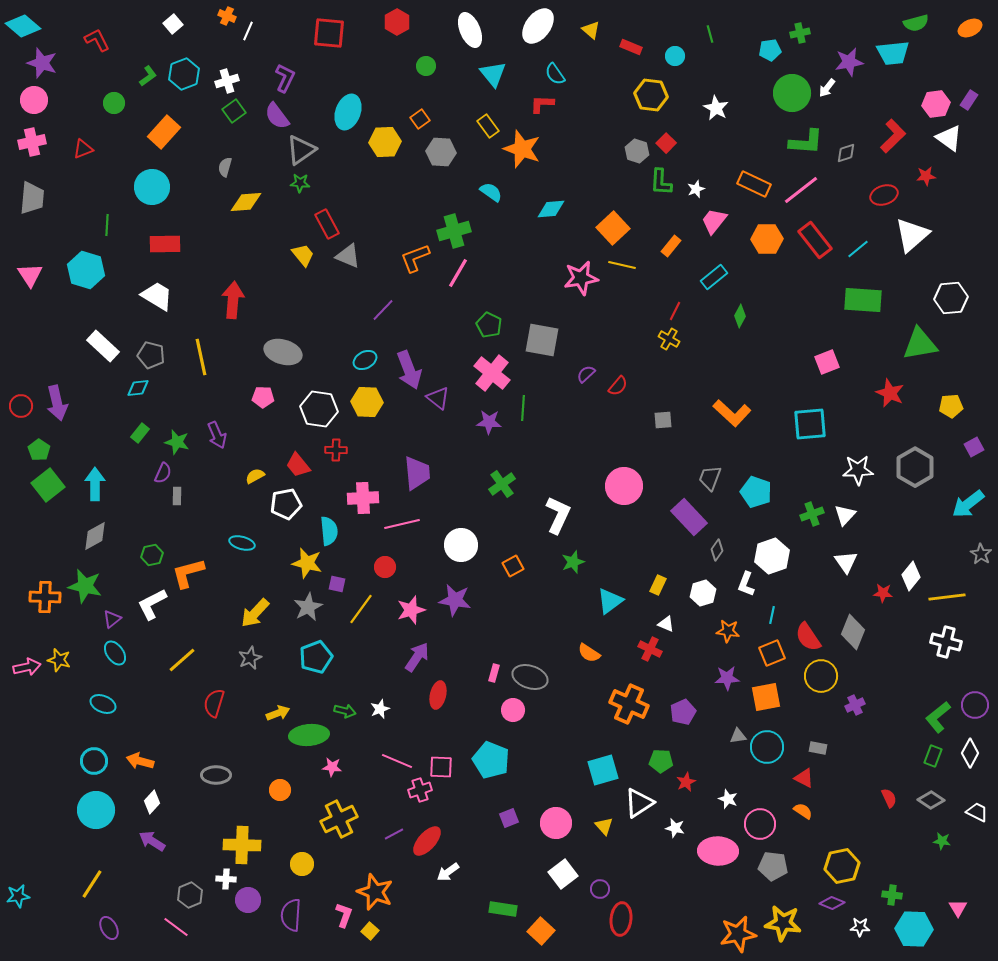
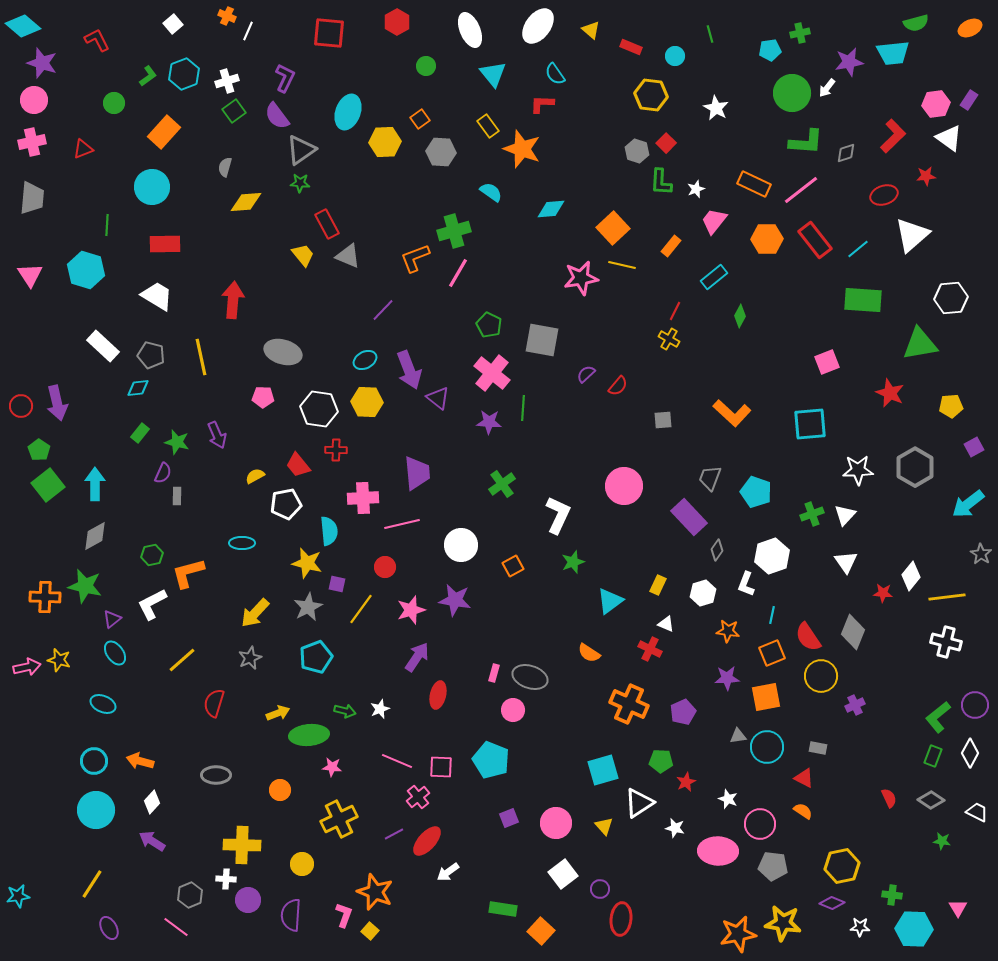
cyan ellipse at (242, 543): rotated 15 degrees counterclockwise
pink cross at (420, 790): moved 2 px left, 7 px down; rotated 20 degrees counterclockwise
